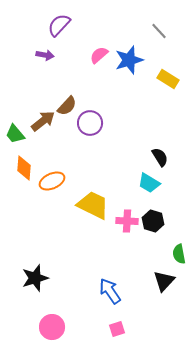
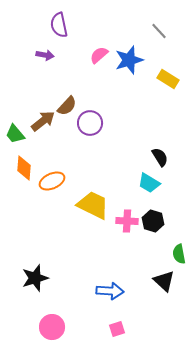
purple semicircle: rotated 55 degrees counterclockwise
black triangle: rotated 30 degrees counterclockwise
blue arrow: rotated 128 degrees clockwise
